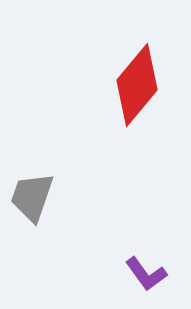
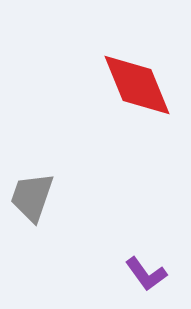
red diamond: rotated 62 degrees counterclockwise
